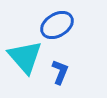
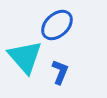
blue ellipse: rotated 12 degrees counterclockwise
